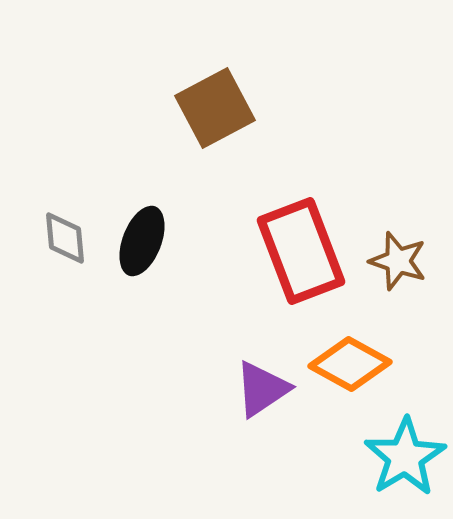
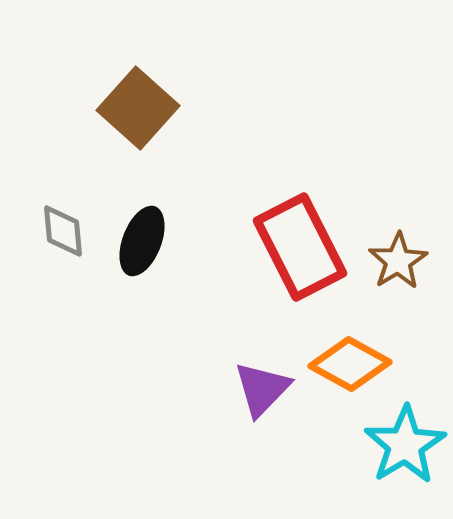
brown square: moved 77 px left; rotated 20 degrees counterclockwise
gray diamond: moved 2 px left, 7 px up
red rectangle: moved 1 px left, 4 px up; rotated 6 degrees counterclockwise
brown star: rotated 22 degrees clockwise
purple triangle: rotated 12 degrees counterclockwise
cyan star: moved 12 px up
